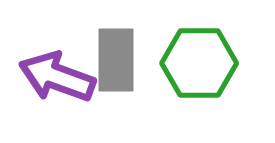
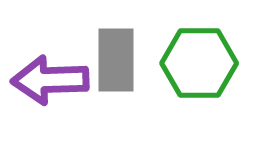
purple arrow: moved 7 px left, 3 px down; rotated 22 degrees counterclockwise
